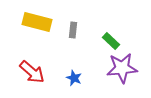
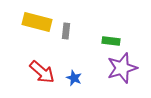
gray rectangle: moved 7 px left, 1 px down
green rectangle: rotated 36 degrees counterclockwise
purple star: rotated 12 degrees counterclockwise
red arrow: moved 10 px right
